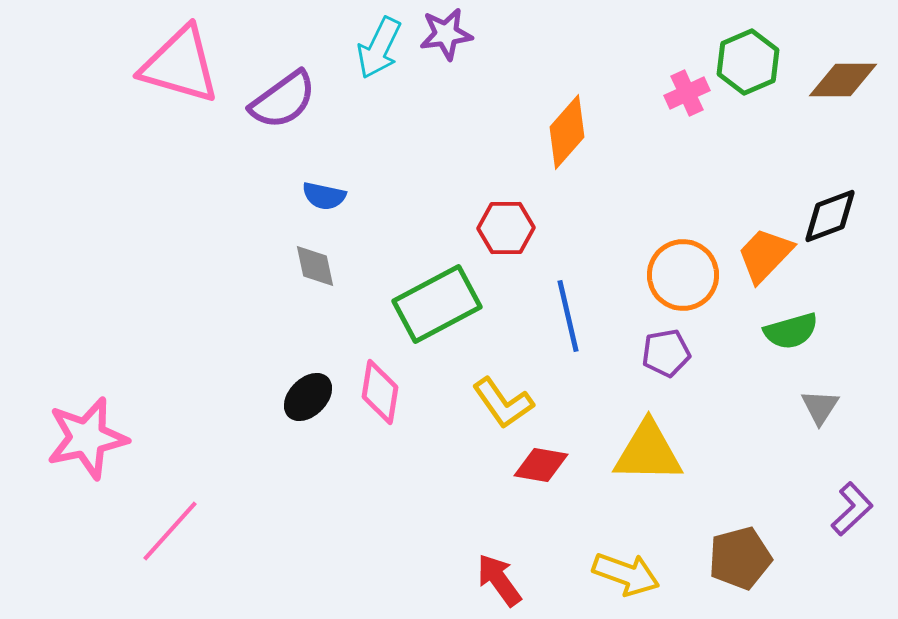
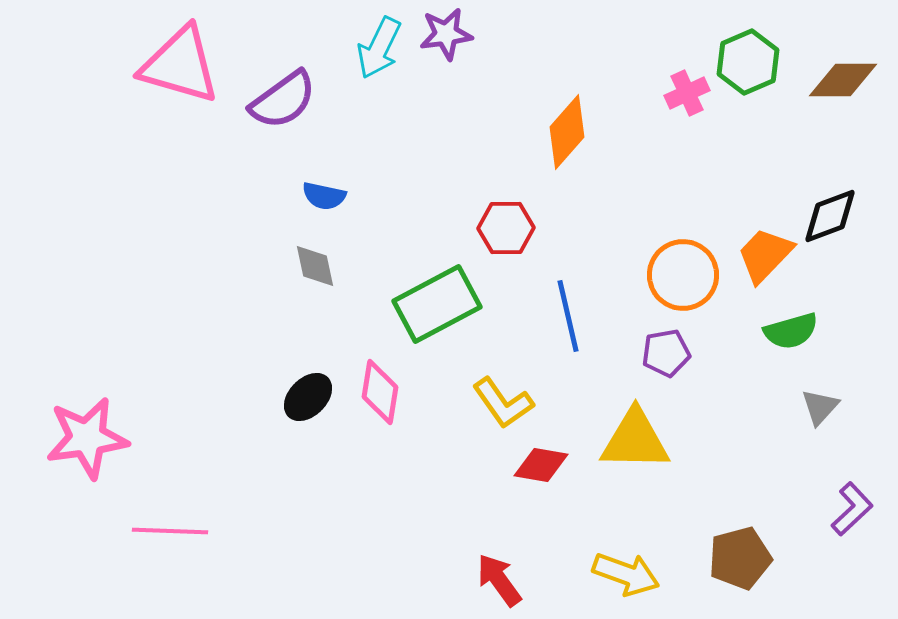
gray triangle: rotated 9 degrees clockwise
pink star: rotated 4 degrees clockwise
yellow triangle: moved 13 px left, 12 px up
pink line: rotated 50 degrees clockwise
